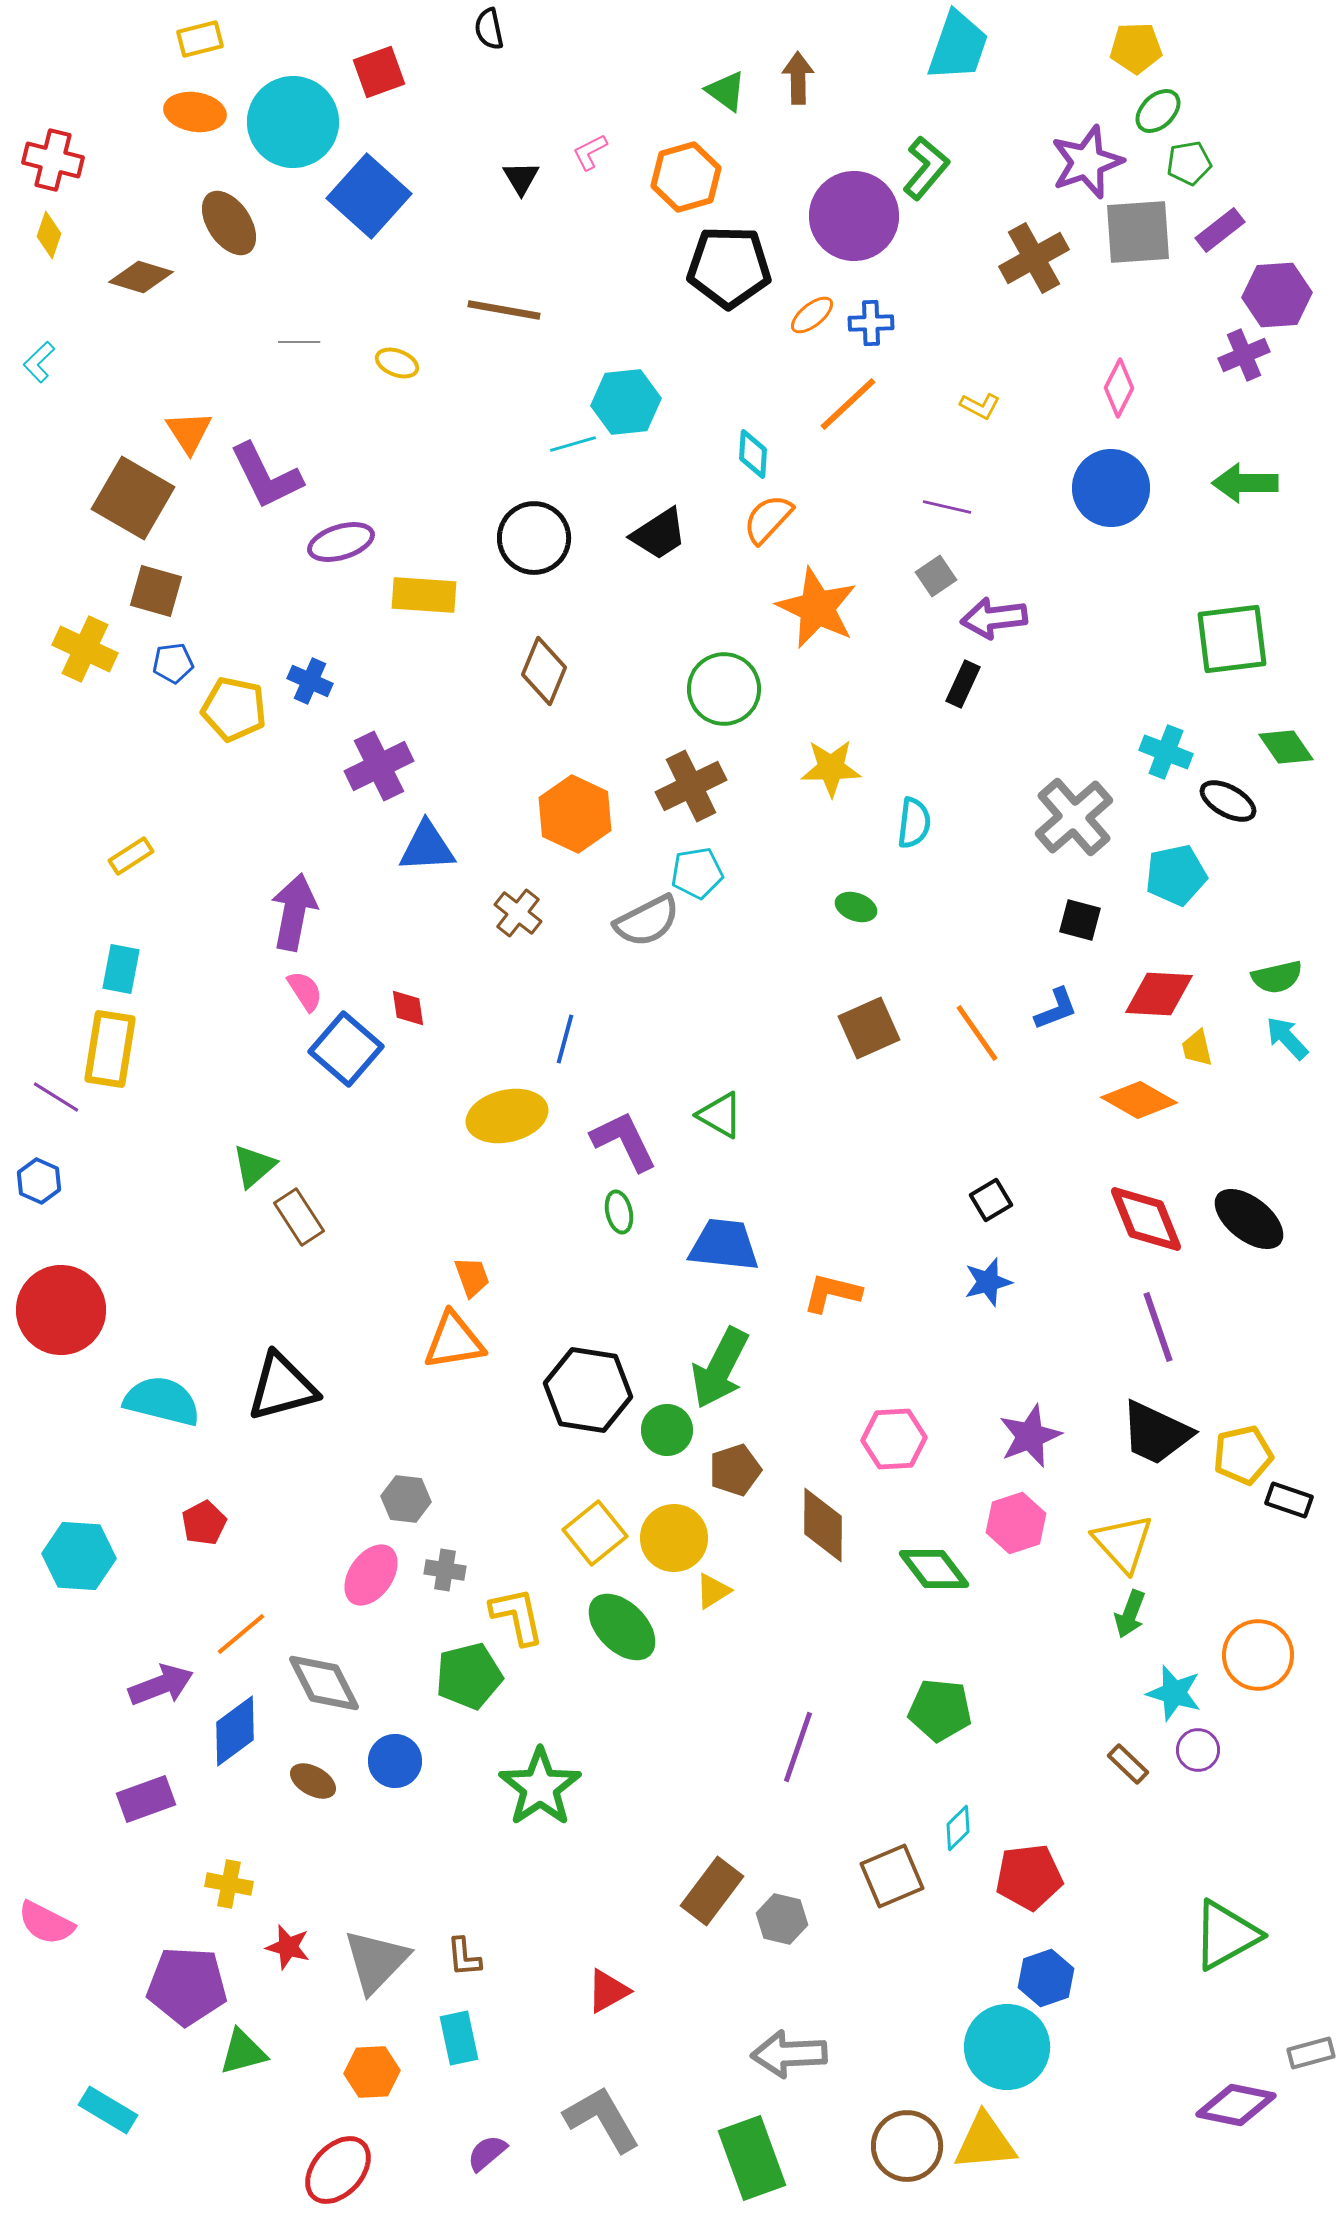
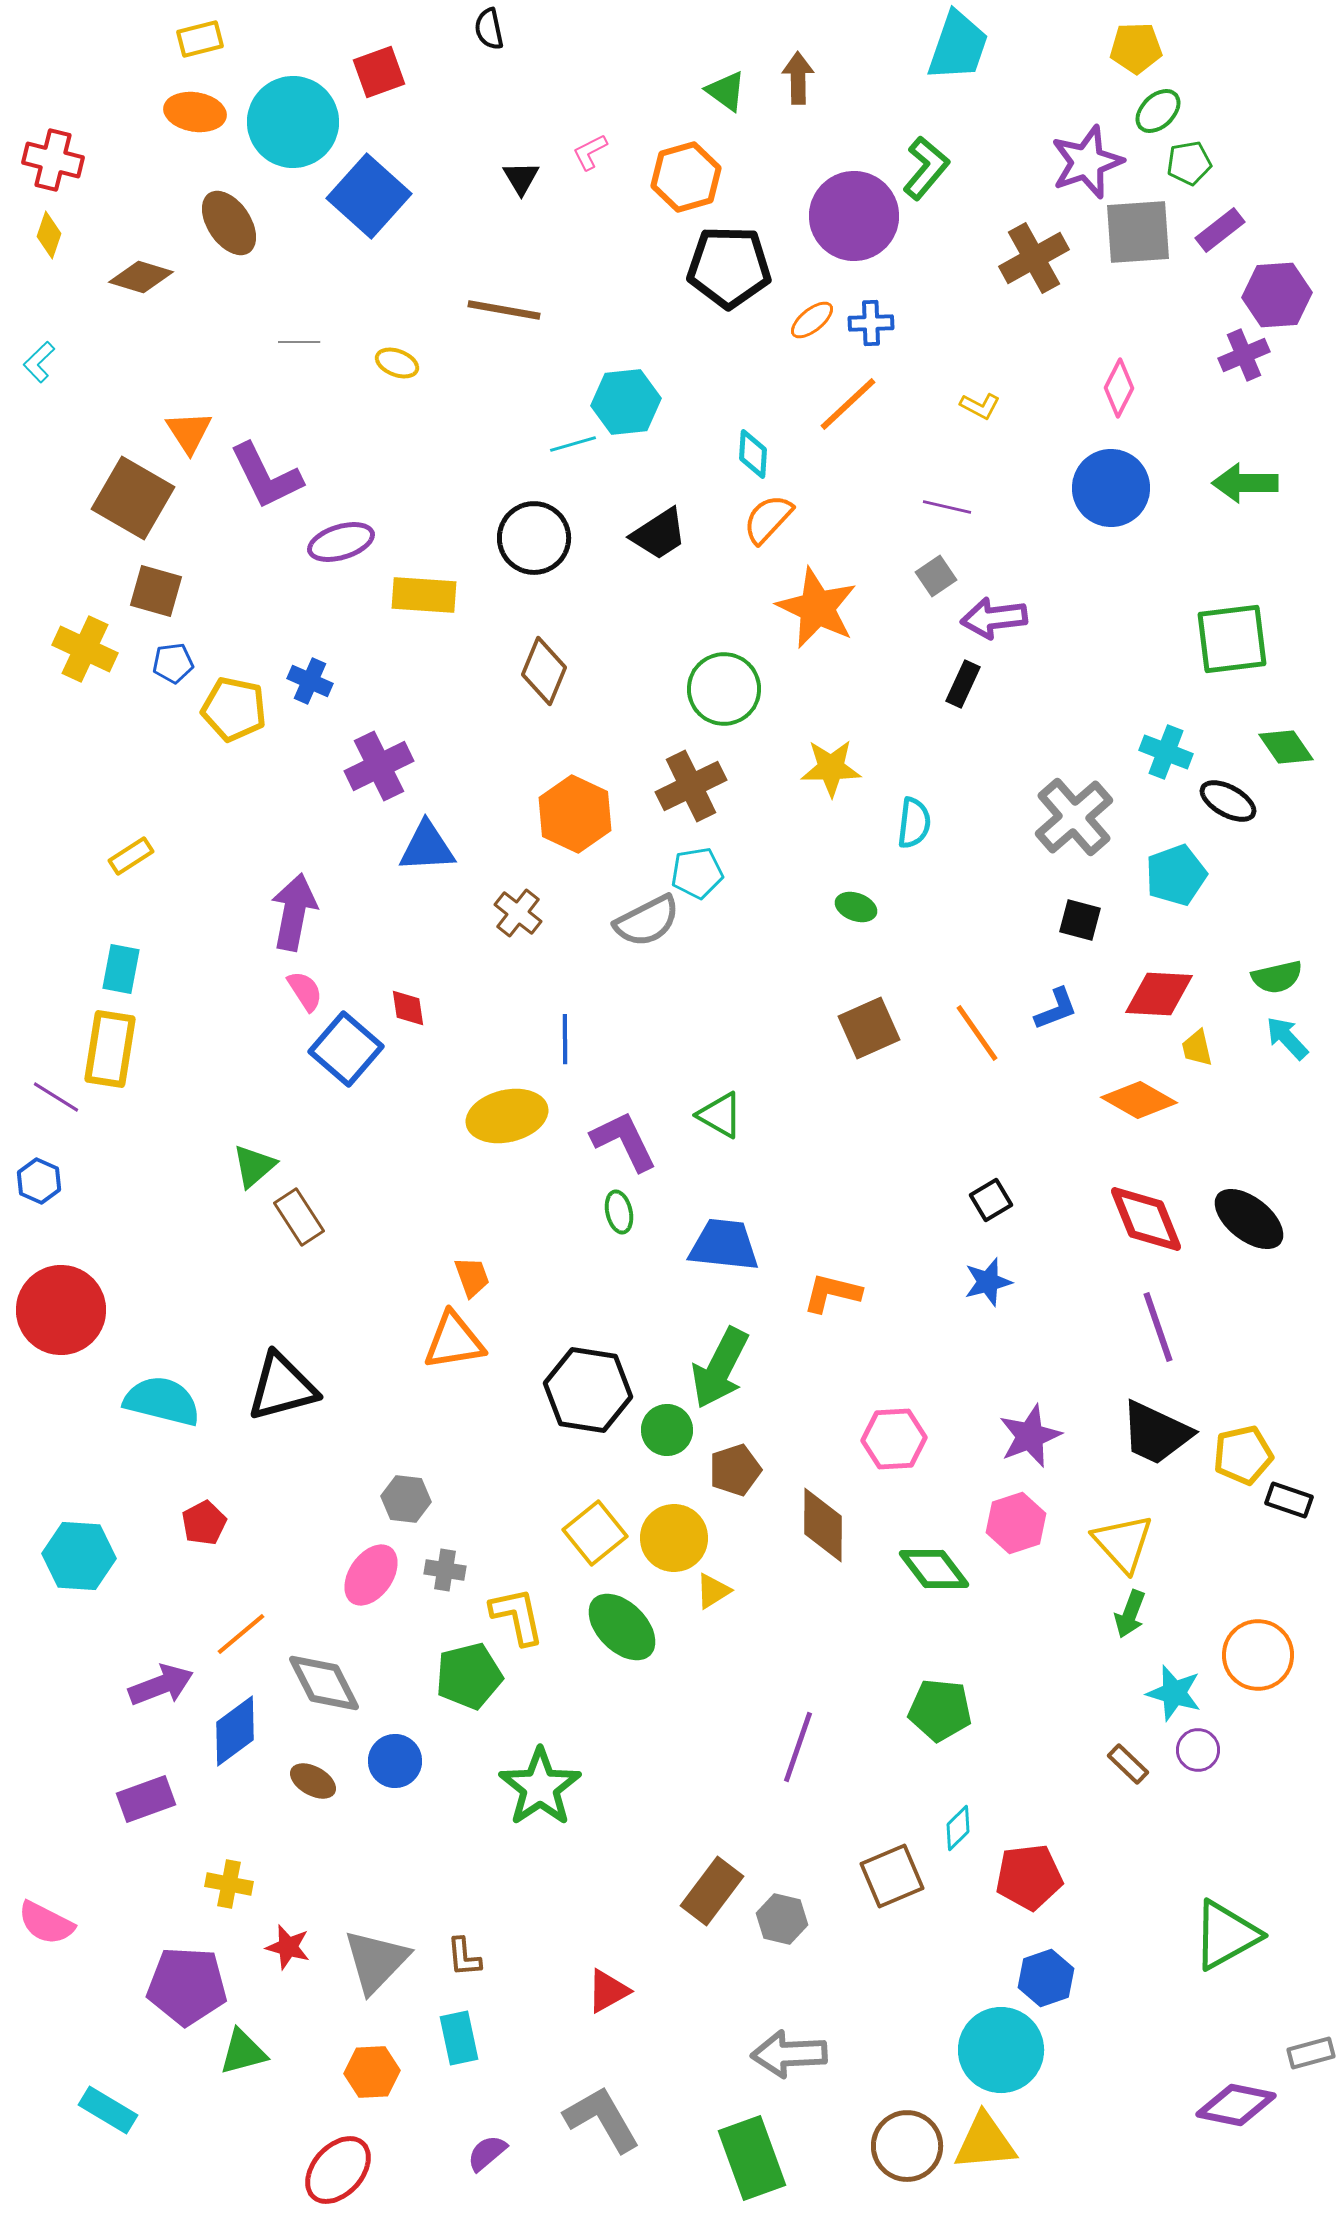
orange ellipse at (812, 315): moved 5 px down
cyan pentagon at (1176, 875): rotated 8 degrees counterclockwise
blue line at (565, 1039): rotated 15 degrees counterclockwise
cyan circle at (1007, 2047): moved 6 px left, 3 px down
